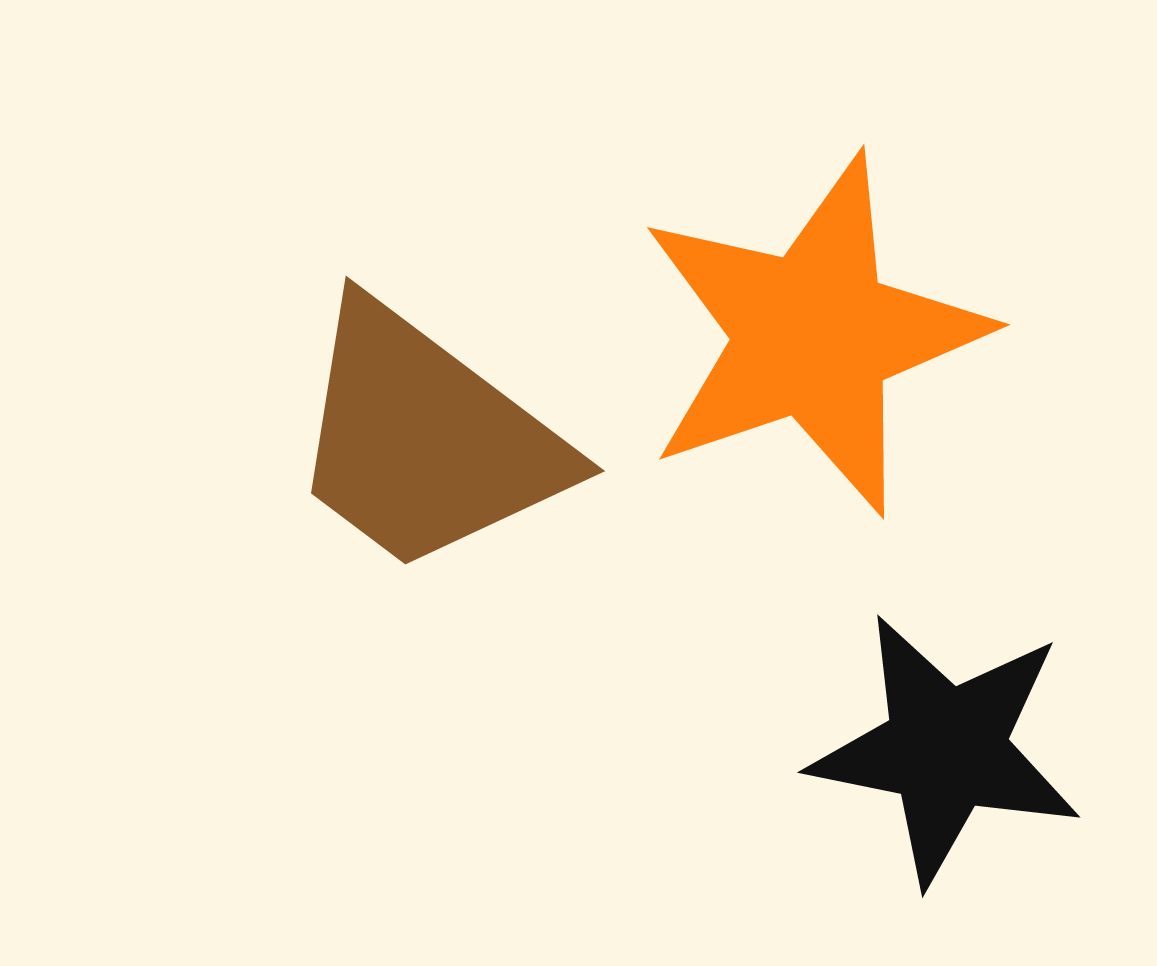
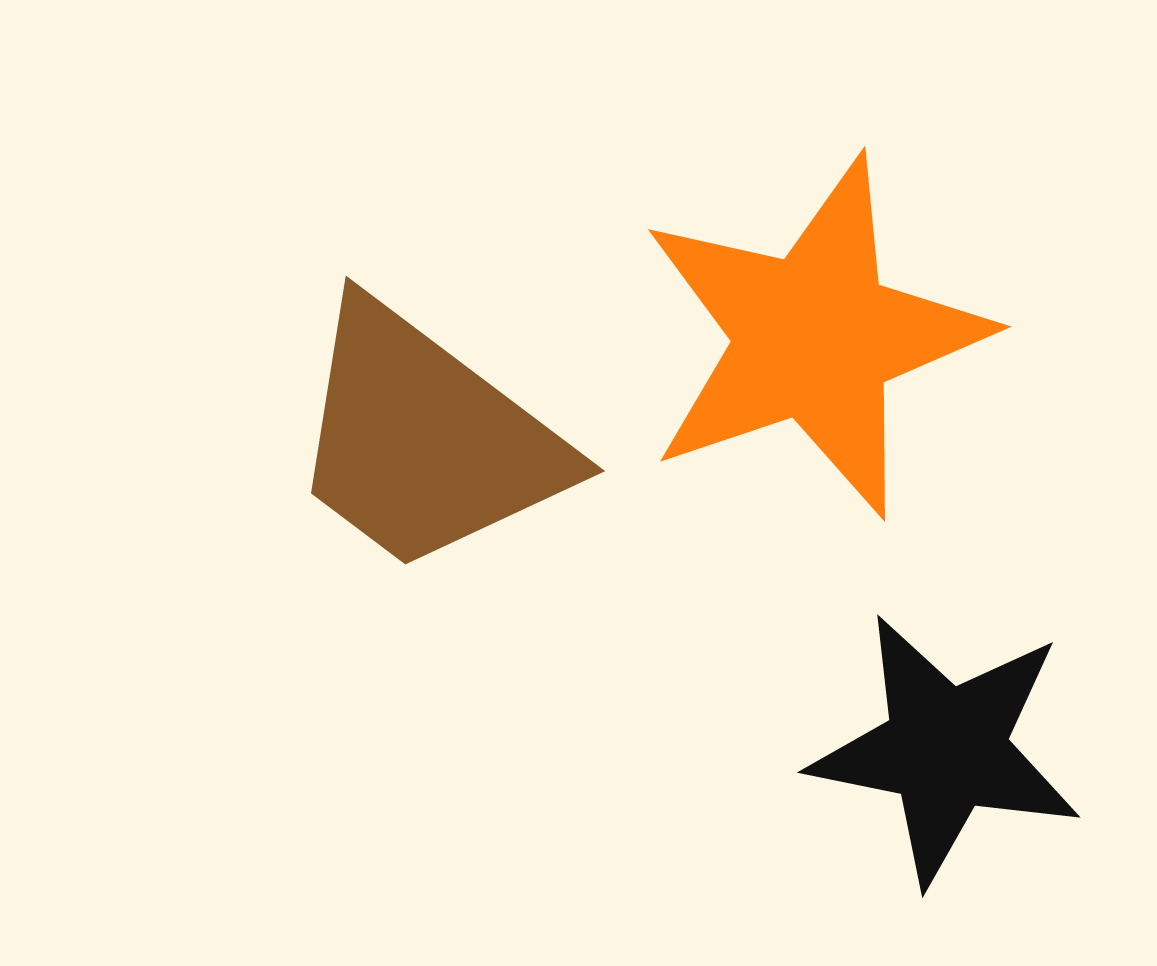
orange star: moved 1 px right, 2 px down
